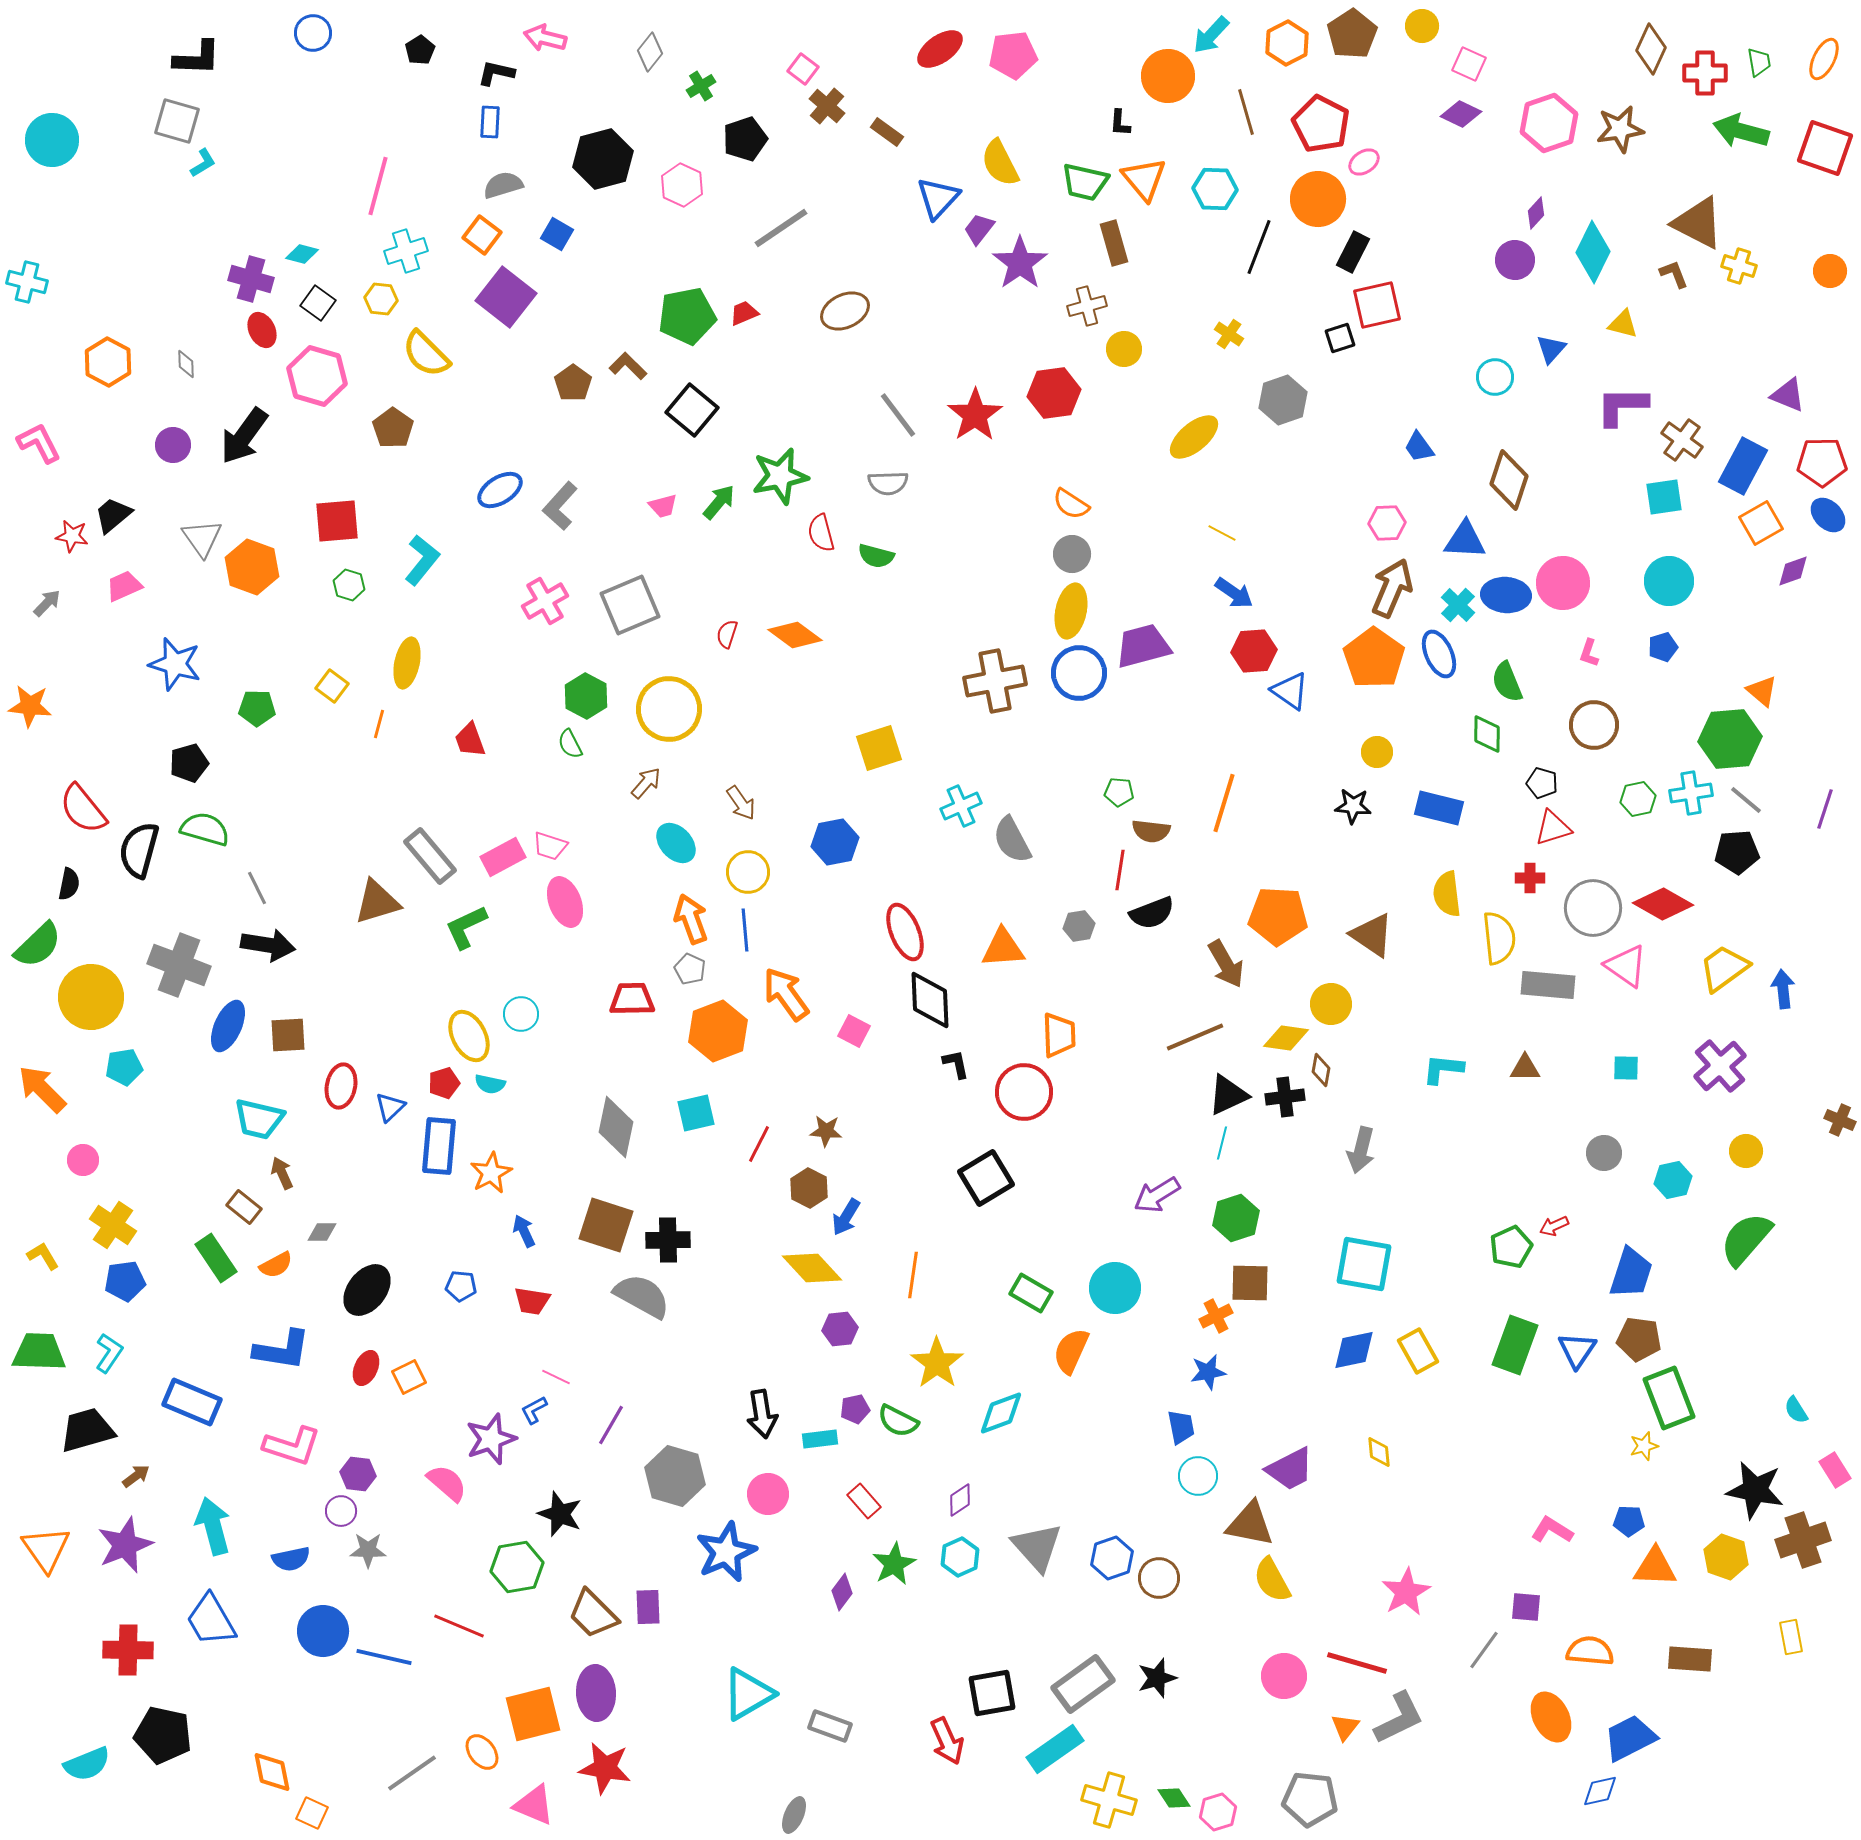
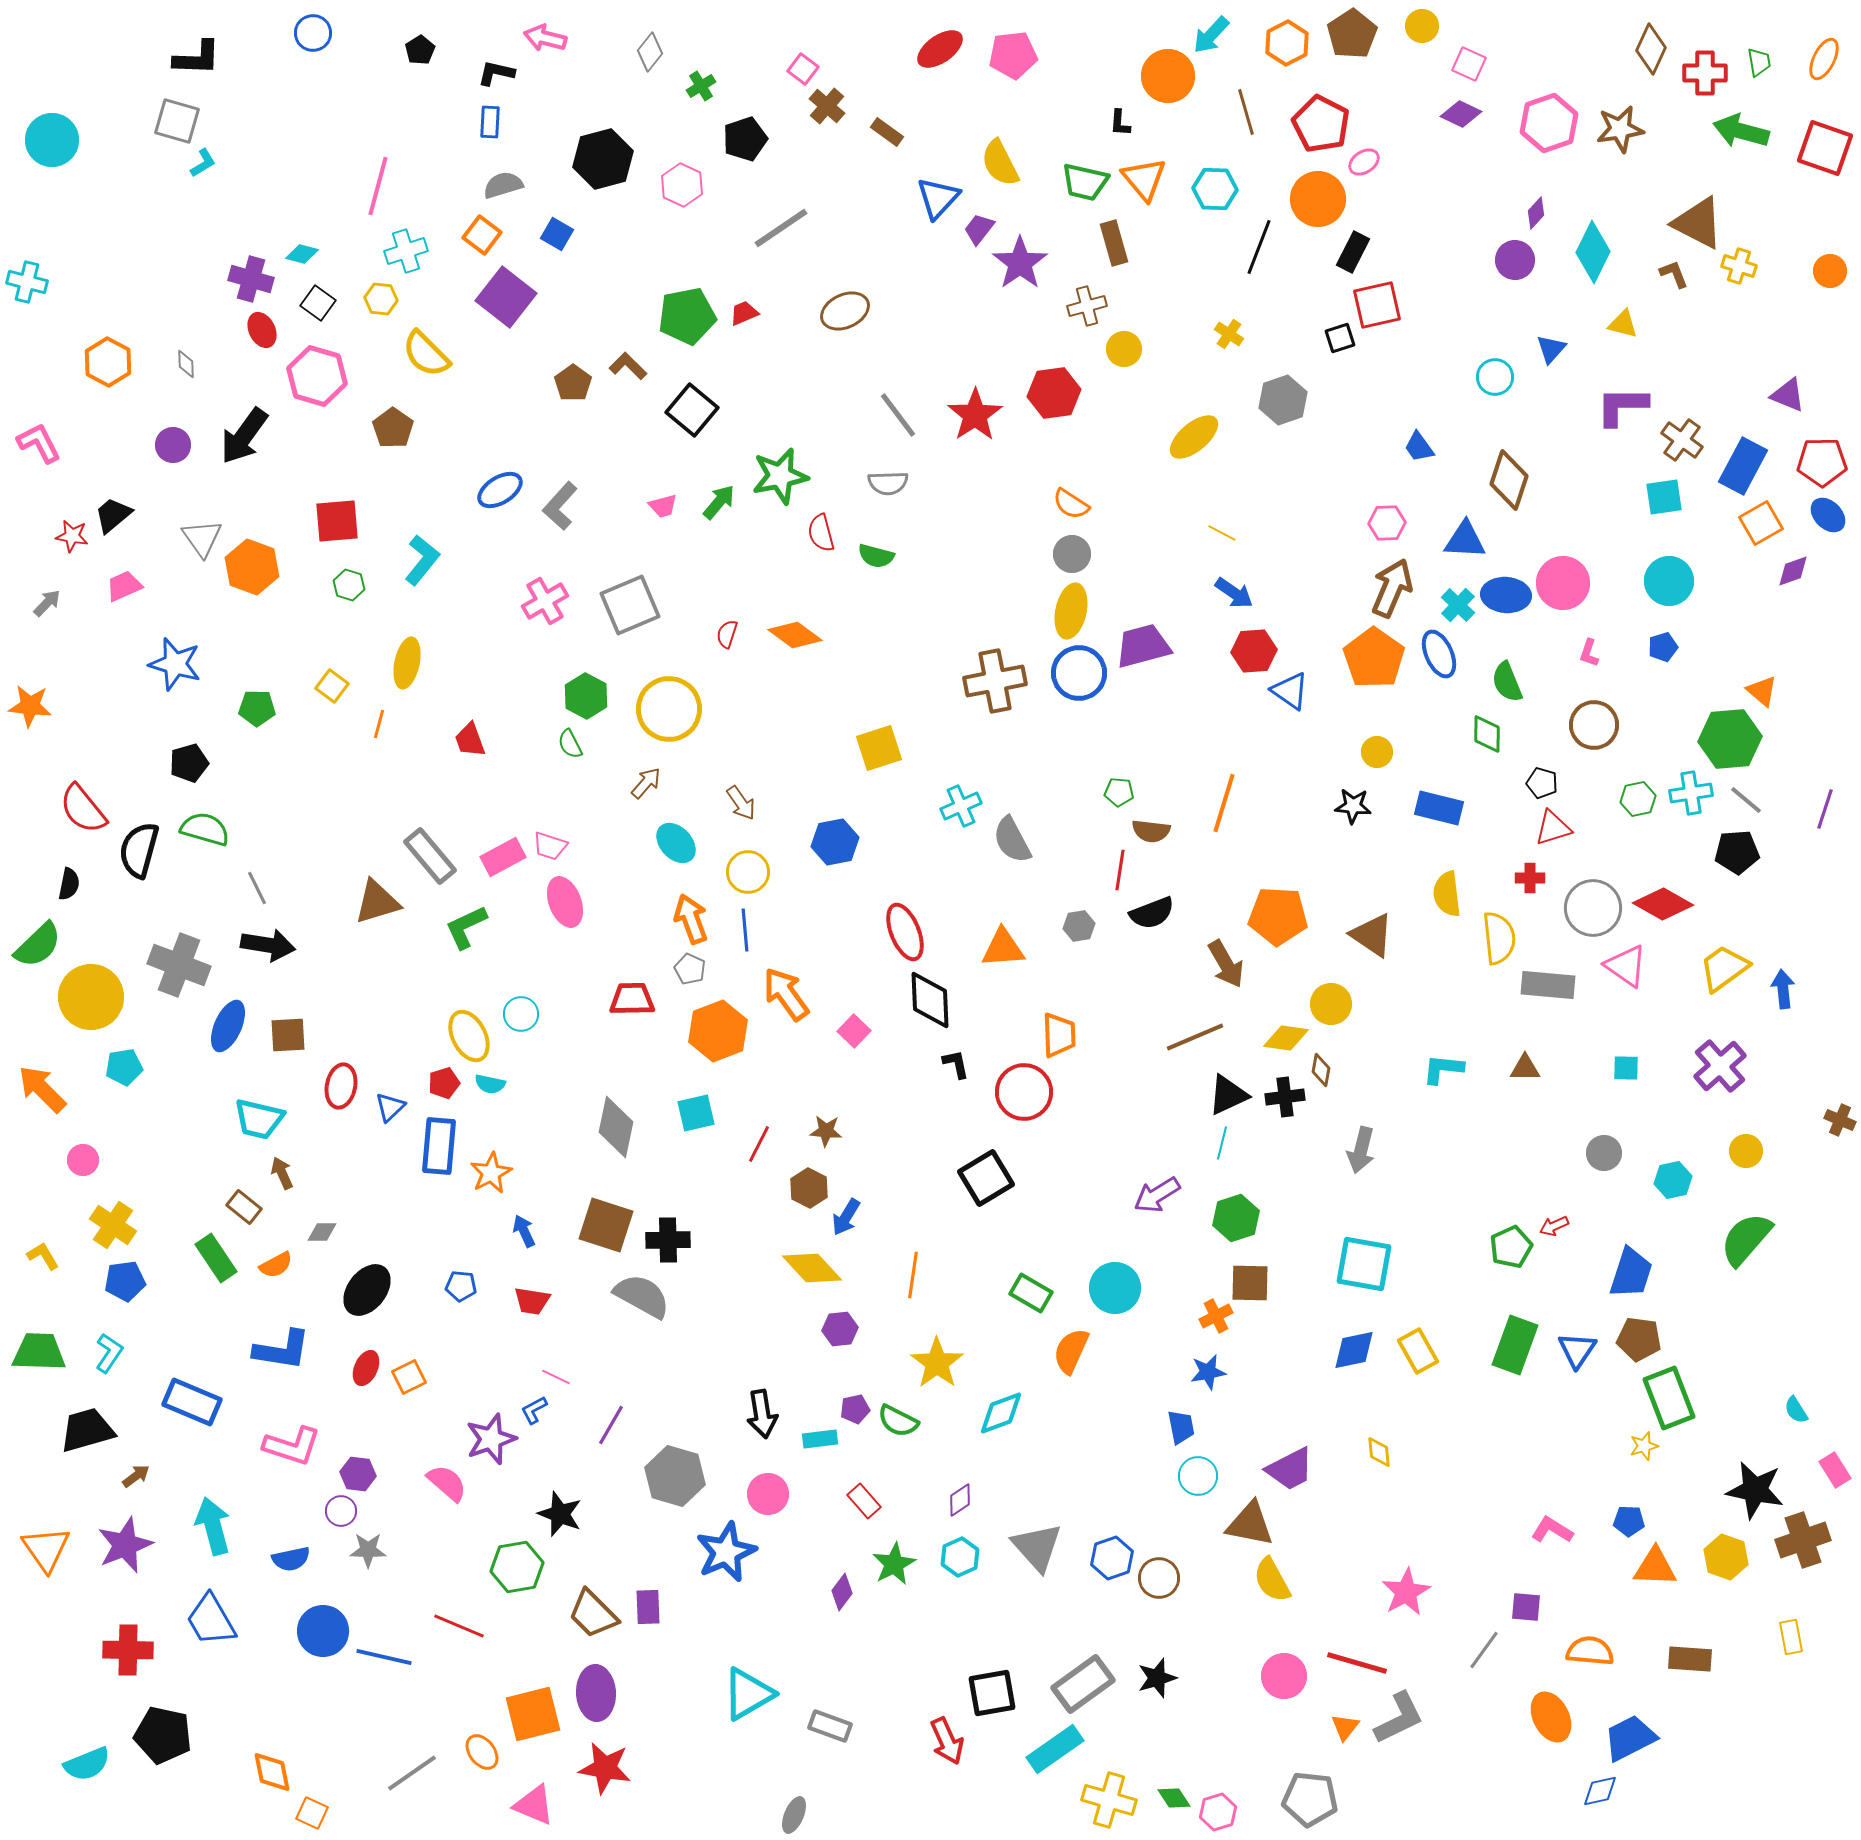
pink square at (854, 1031): rotated 16 degrees clockwise
